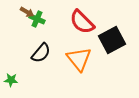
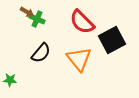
green star: moved 1 px left
